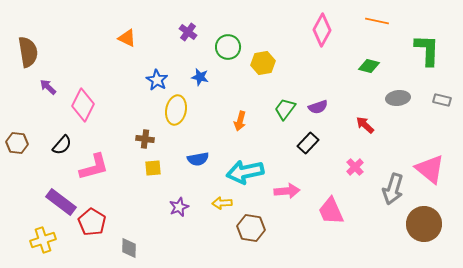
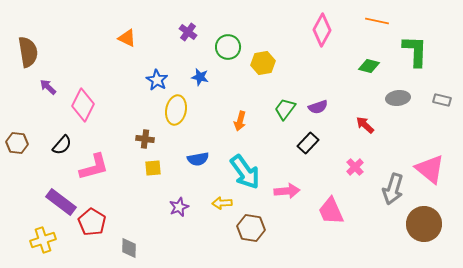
green L-shape at (427, 50): moved 12 px left, 1 px down
cyan arrow at (245, 172): rotated 114 degrees counterclockwise
